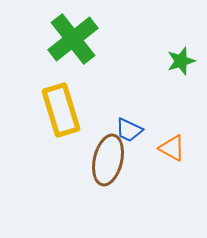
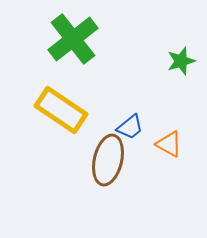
yellow rectangle: rotated 39 degrees counterclockwise
blue trapezoid: moved 1 px right, 3 px up; rotated 64 degrees counterclockwise
orange triangle: moved 3 px left, 4 px up
